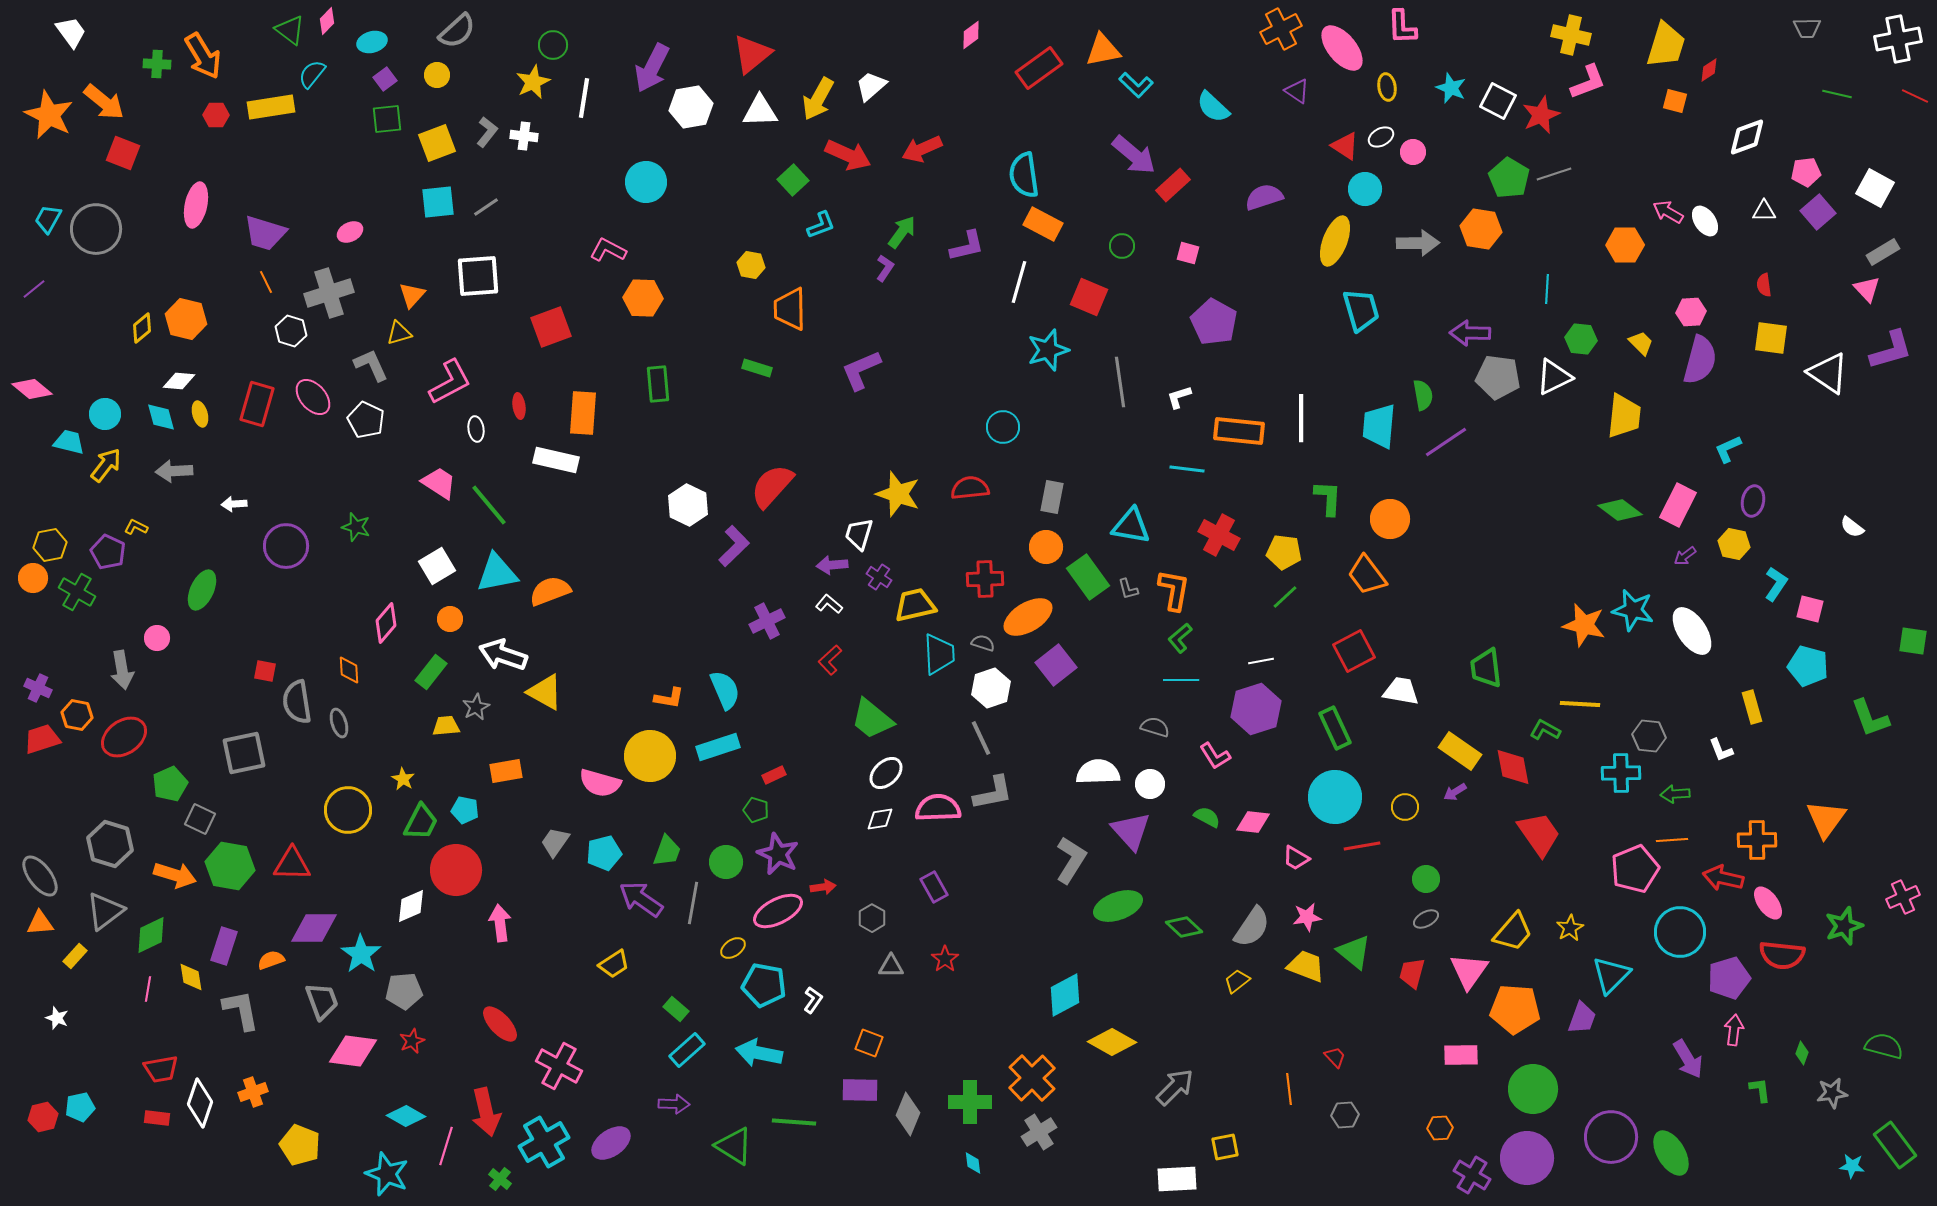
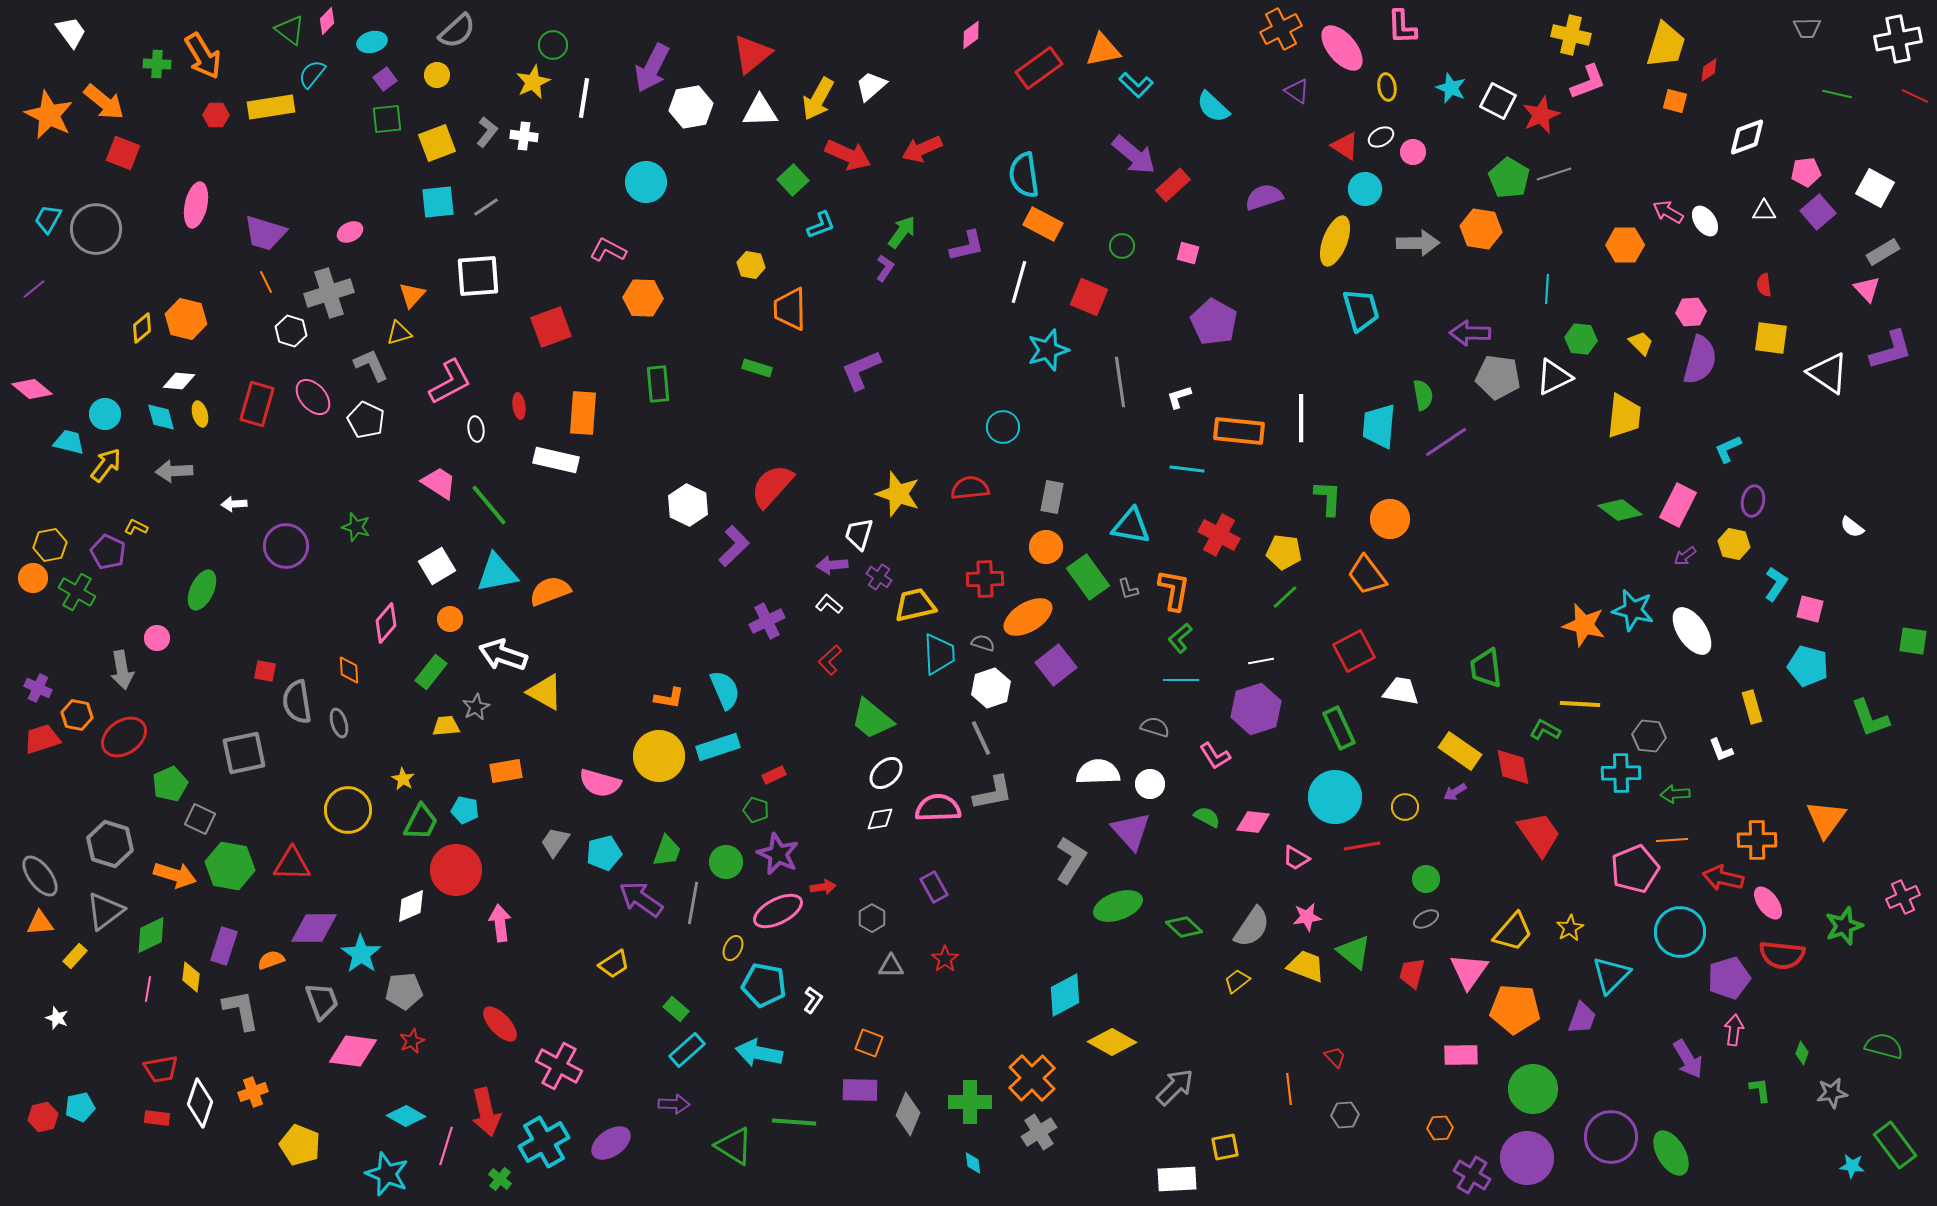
green rectangle at (1335, 728): moved 4 px right
yellow circle at (650, 756): moved 9 px right
yellow ellipse at (733, 948): rotated 30 degrees counterclockwise
yellow diamond at (191, 977): rotated 16 degrees clockwise
